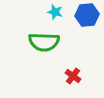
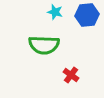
green semicircle: moved 3 px down
red cross: moved 2 px left, 1 px up
